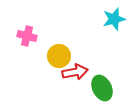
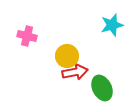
cyan star: moved 2 px left, 6 px down
yellow circle: moved 8 px right
